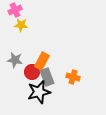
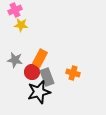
orange rectangle: moved 2 px left, 3 px up
orange cross: moved 4 px up
